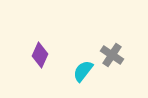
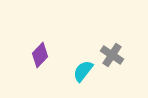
purple diamond: rotated 20 degrees clockwise
